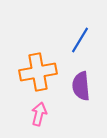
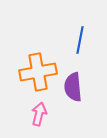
blue line: rotated 20 degrees counterclockwise
purple semicircle: moved 8 px left, 1 px down
